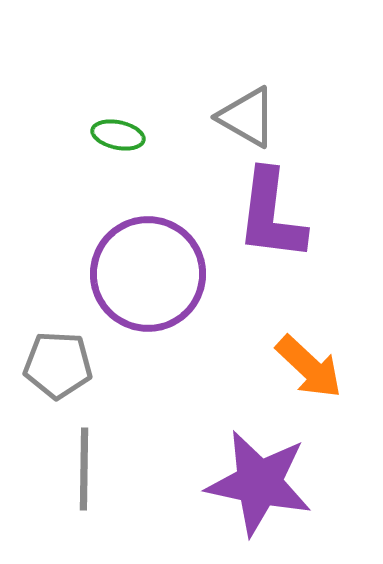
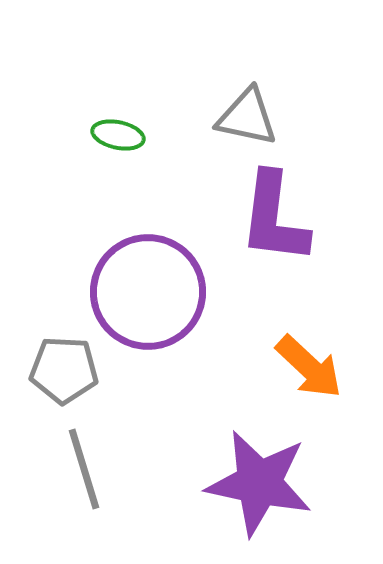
gray triangle: rotated 18 degrees counterclockwise
purple L-shape: moved 3 px right, 3 px down
purple circle: moved 18 px down
gray pentagon: moved 6 px right, 5 px down
gray line: rotated 18 degrees counterclockwise
